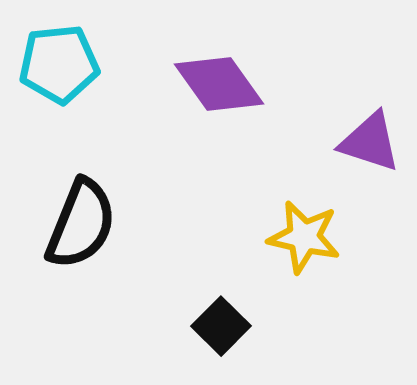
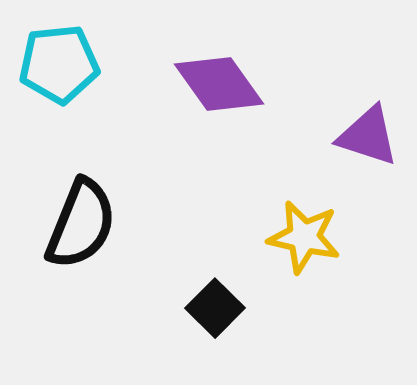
purple triangle: moved 2 px left, 6 px up
black square: moved 6 px left, 18 px up
